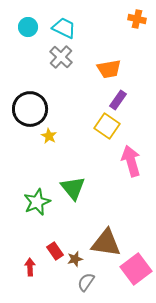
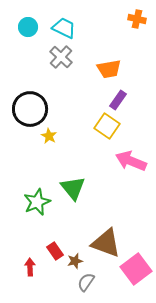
pink arrow: rotated 52 degrees counterclockwise
brown triangle: rotated 12 degrees clockwise
brown star: moved 2 px down
